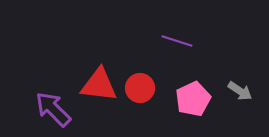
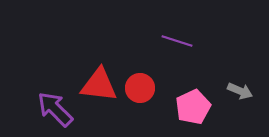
gray arrow: rotated 10 degrees counterclockwise
pink pentagon: moved 8 px down
purple arrow: moved 2 px right
